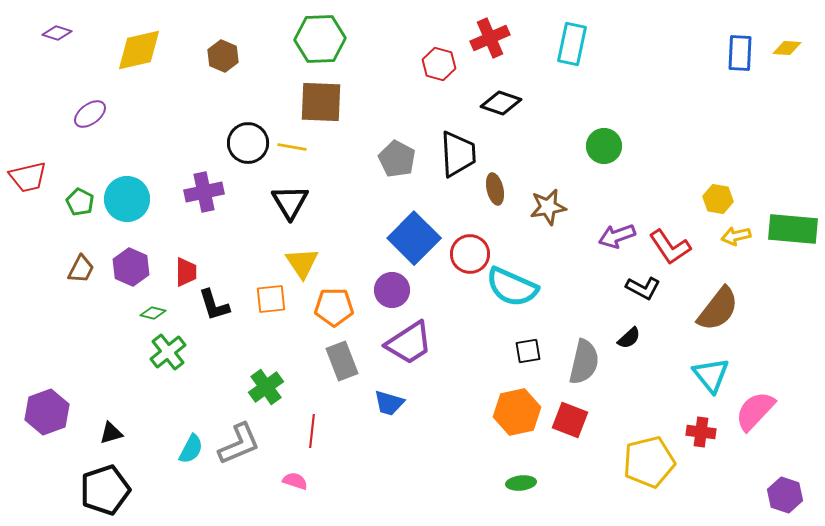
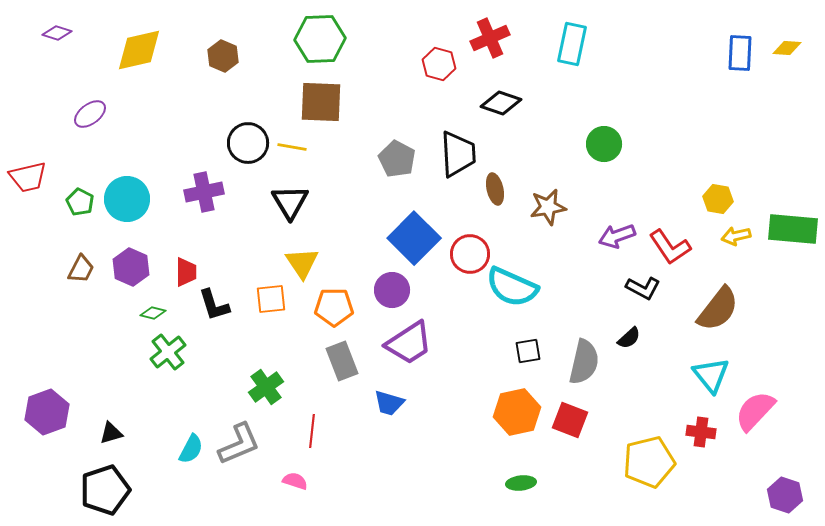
green circle at (604, 146): moved 2 px up
